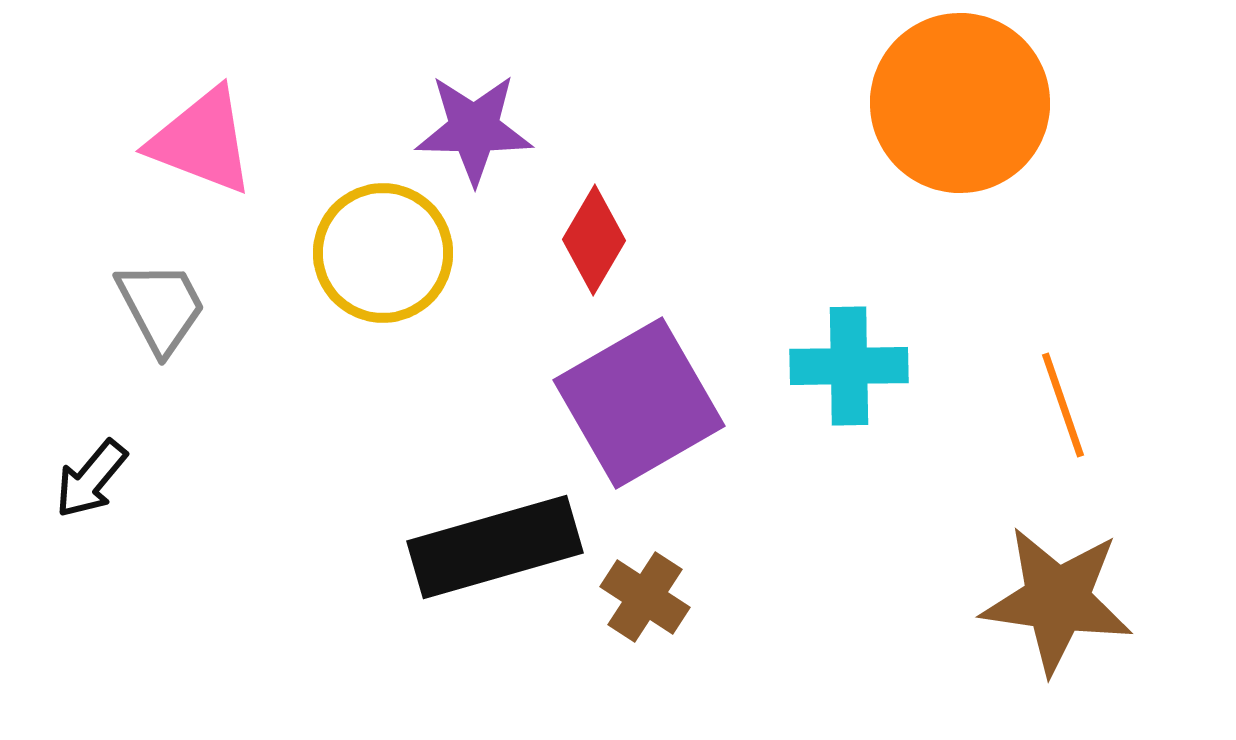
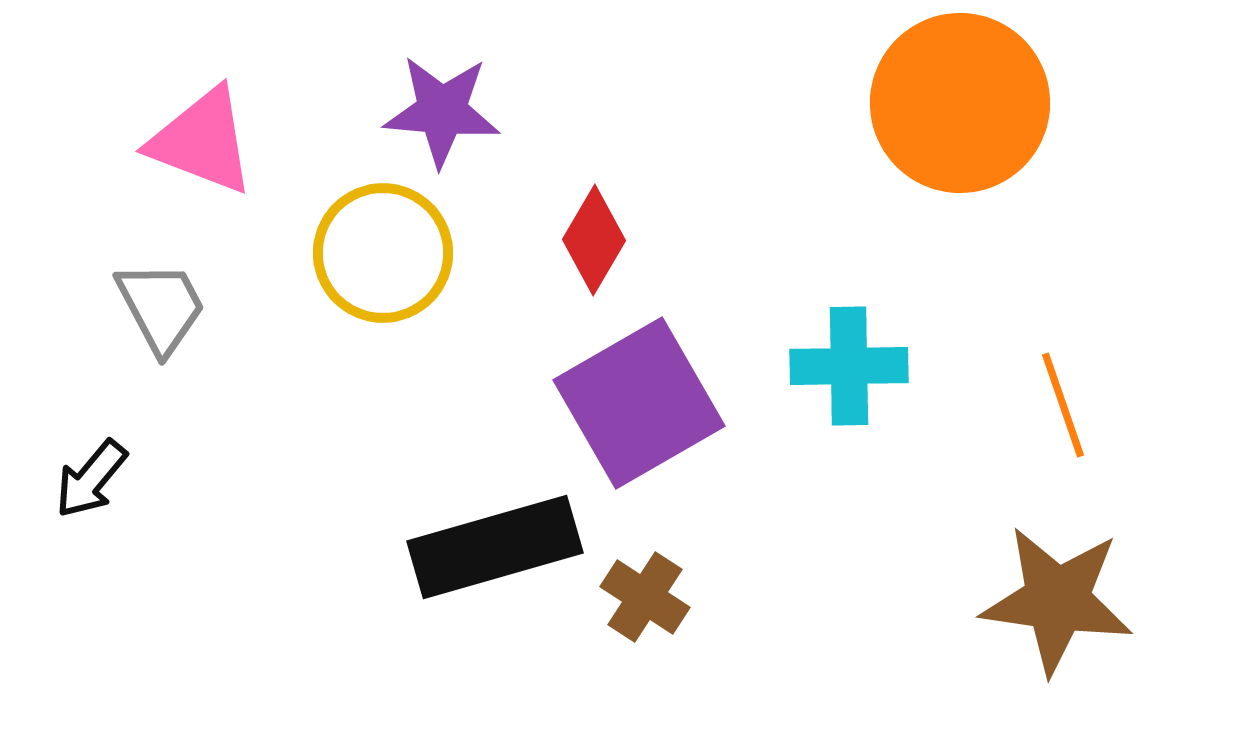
purple star: moved 32 px left, 18 px up; rotated 4 degrees clockwise
